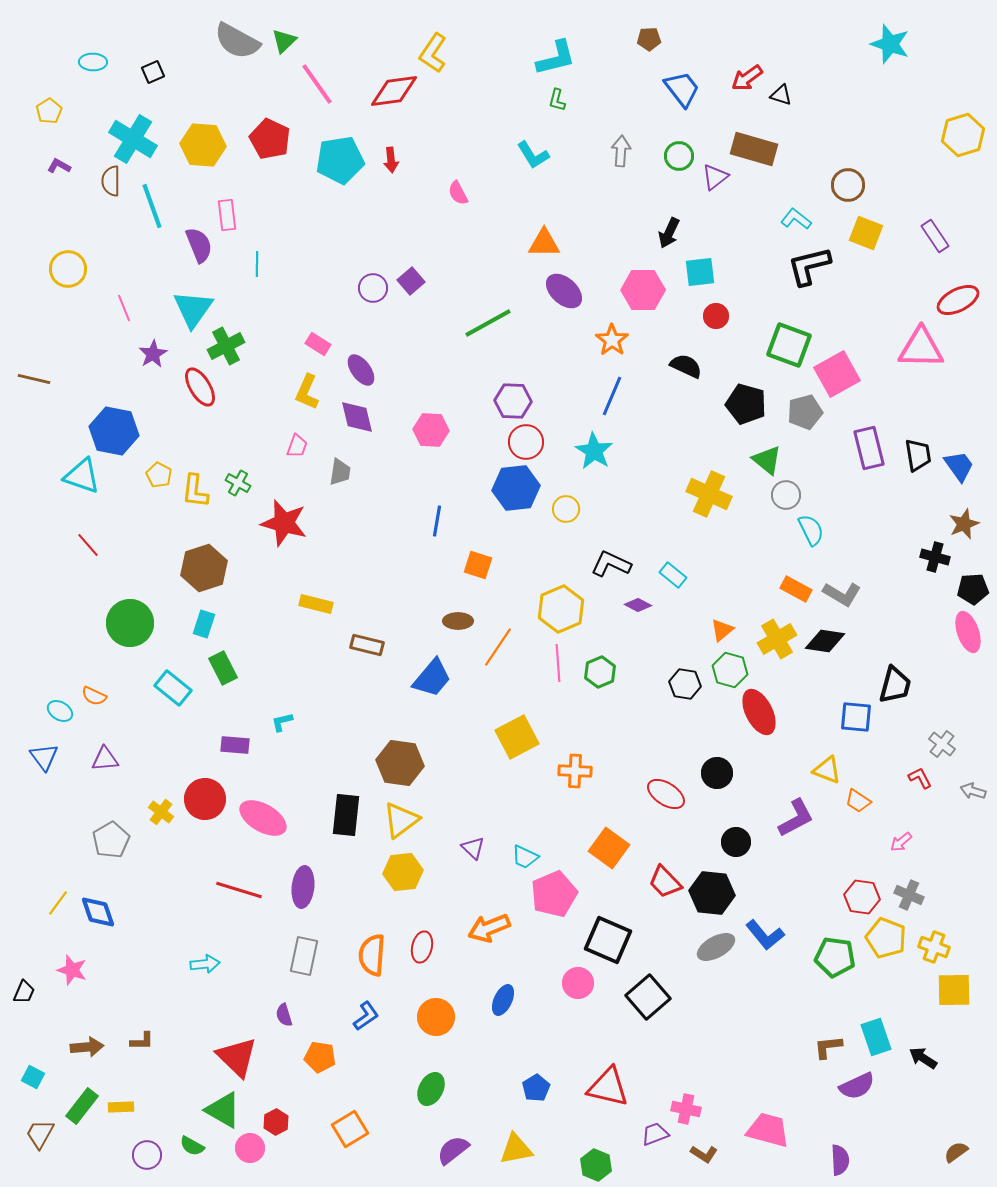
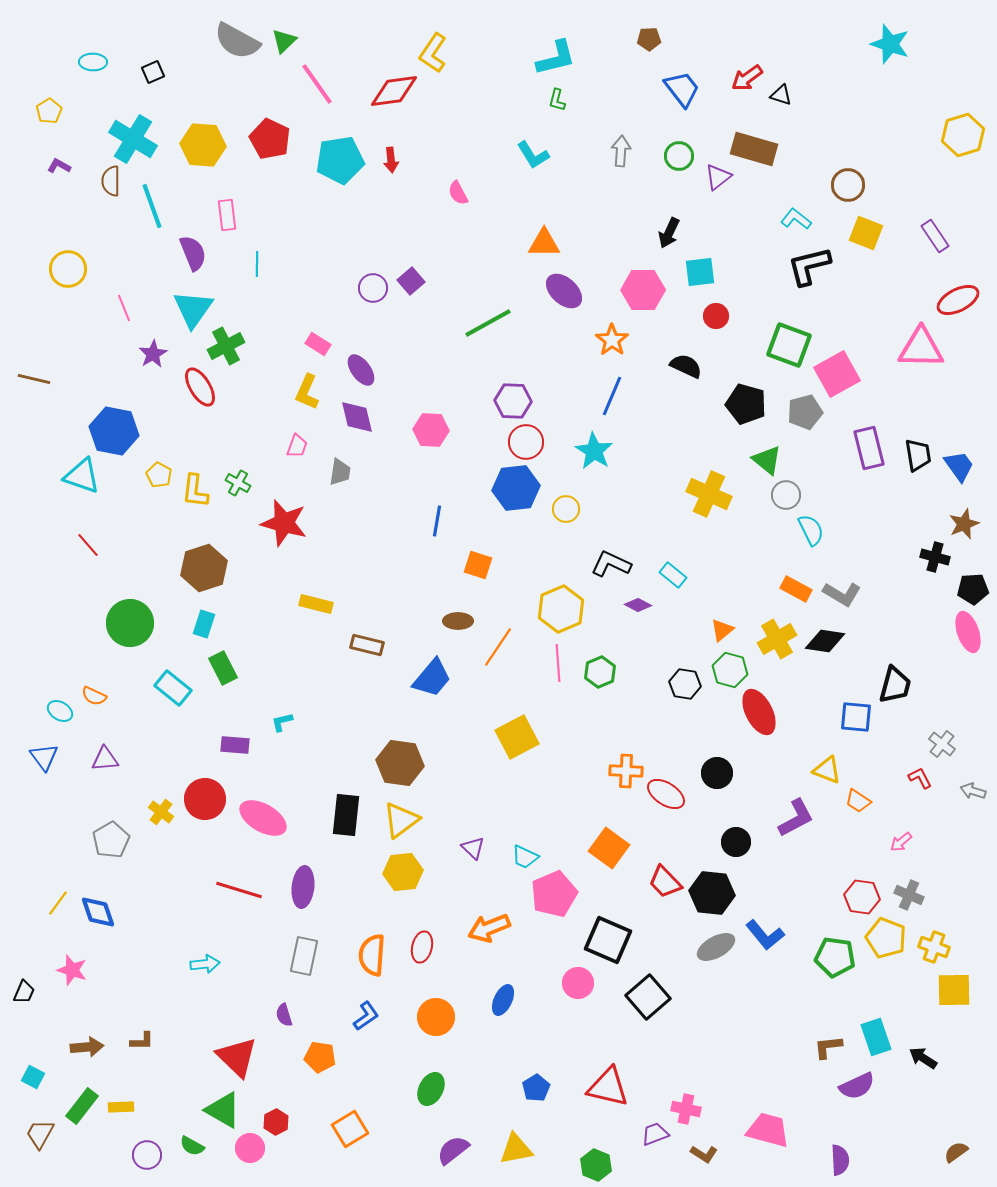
purple triangle at (715, 177): moved 3 px right
purple semicircle at (199, 245): moved 6 px left, 8 px down
orange cross at (575, 771): moved 51 px right
